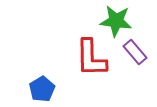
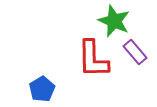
green star: moved 2 px left; rotated 16 degrees clockwise
red L-shape: moved 2 px right, 1 px down
